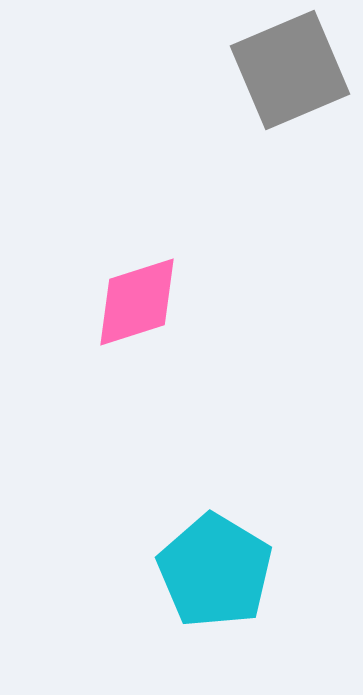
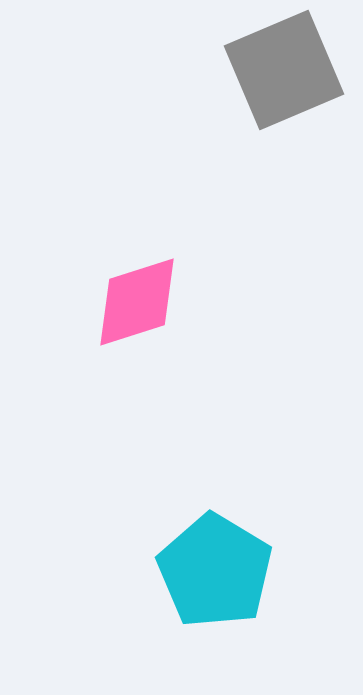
gray square: moved 6 px left
